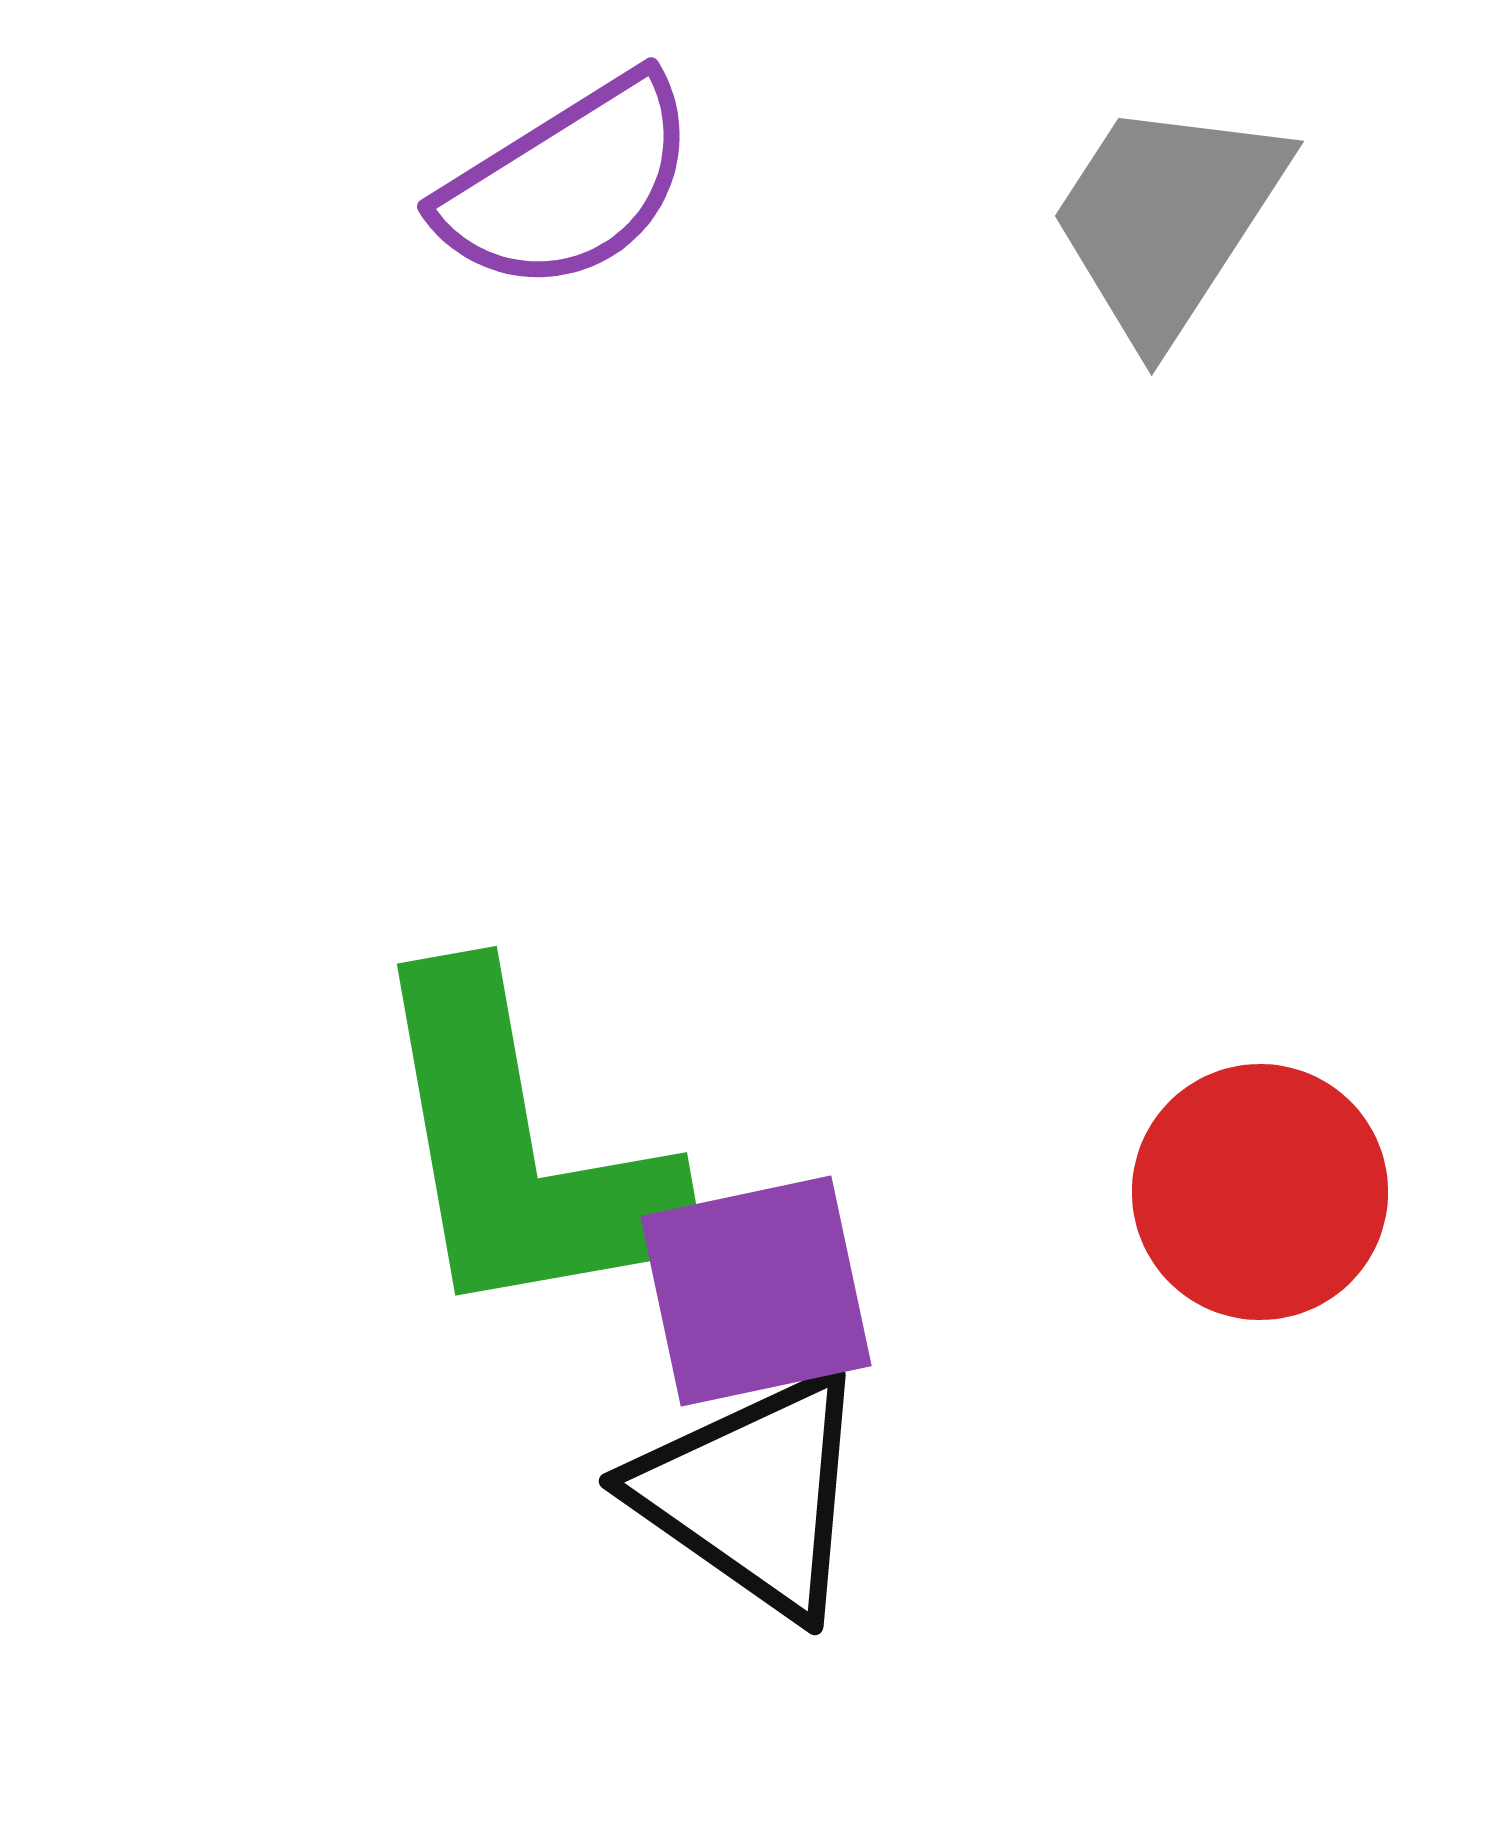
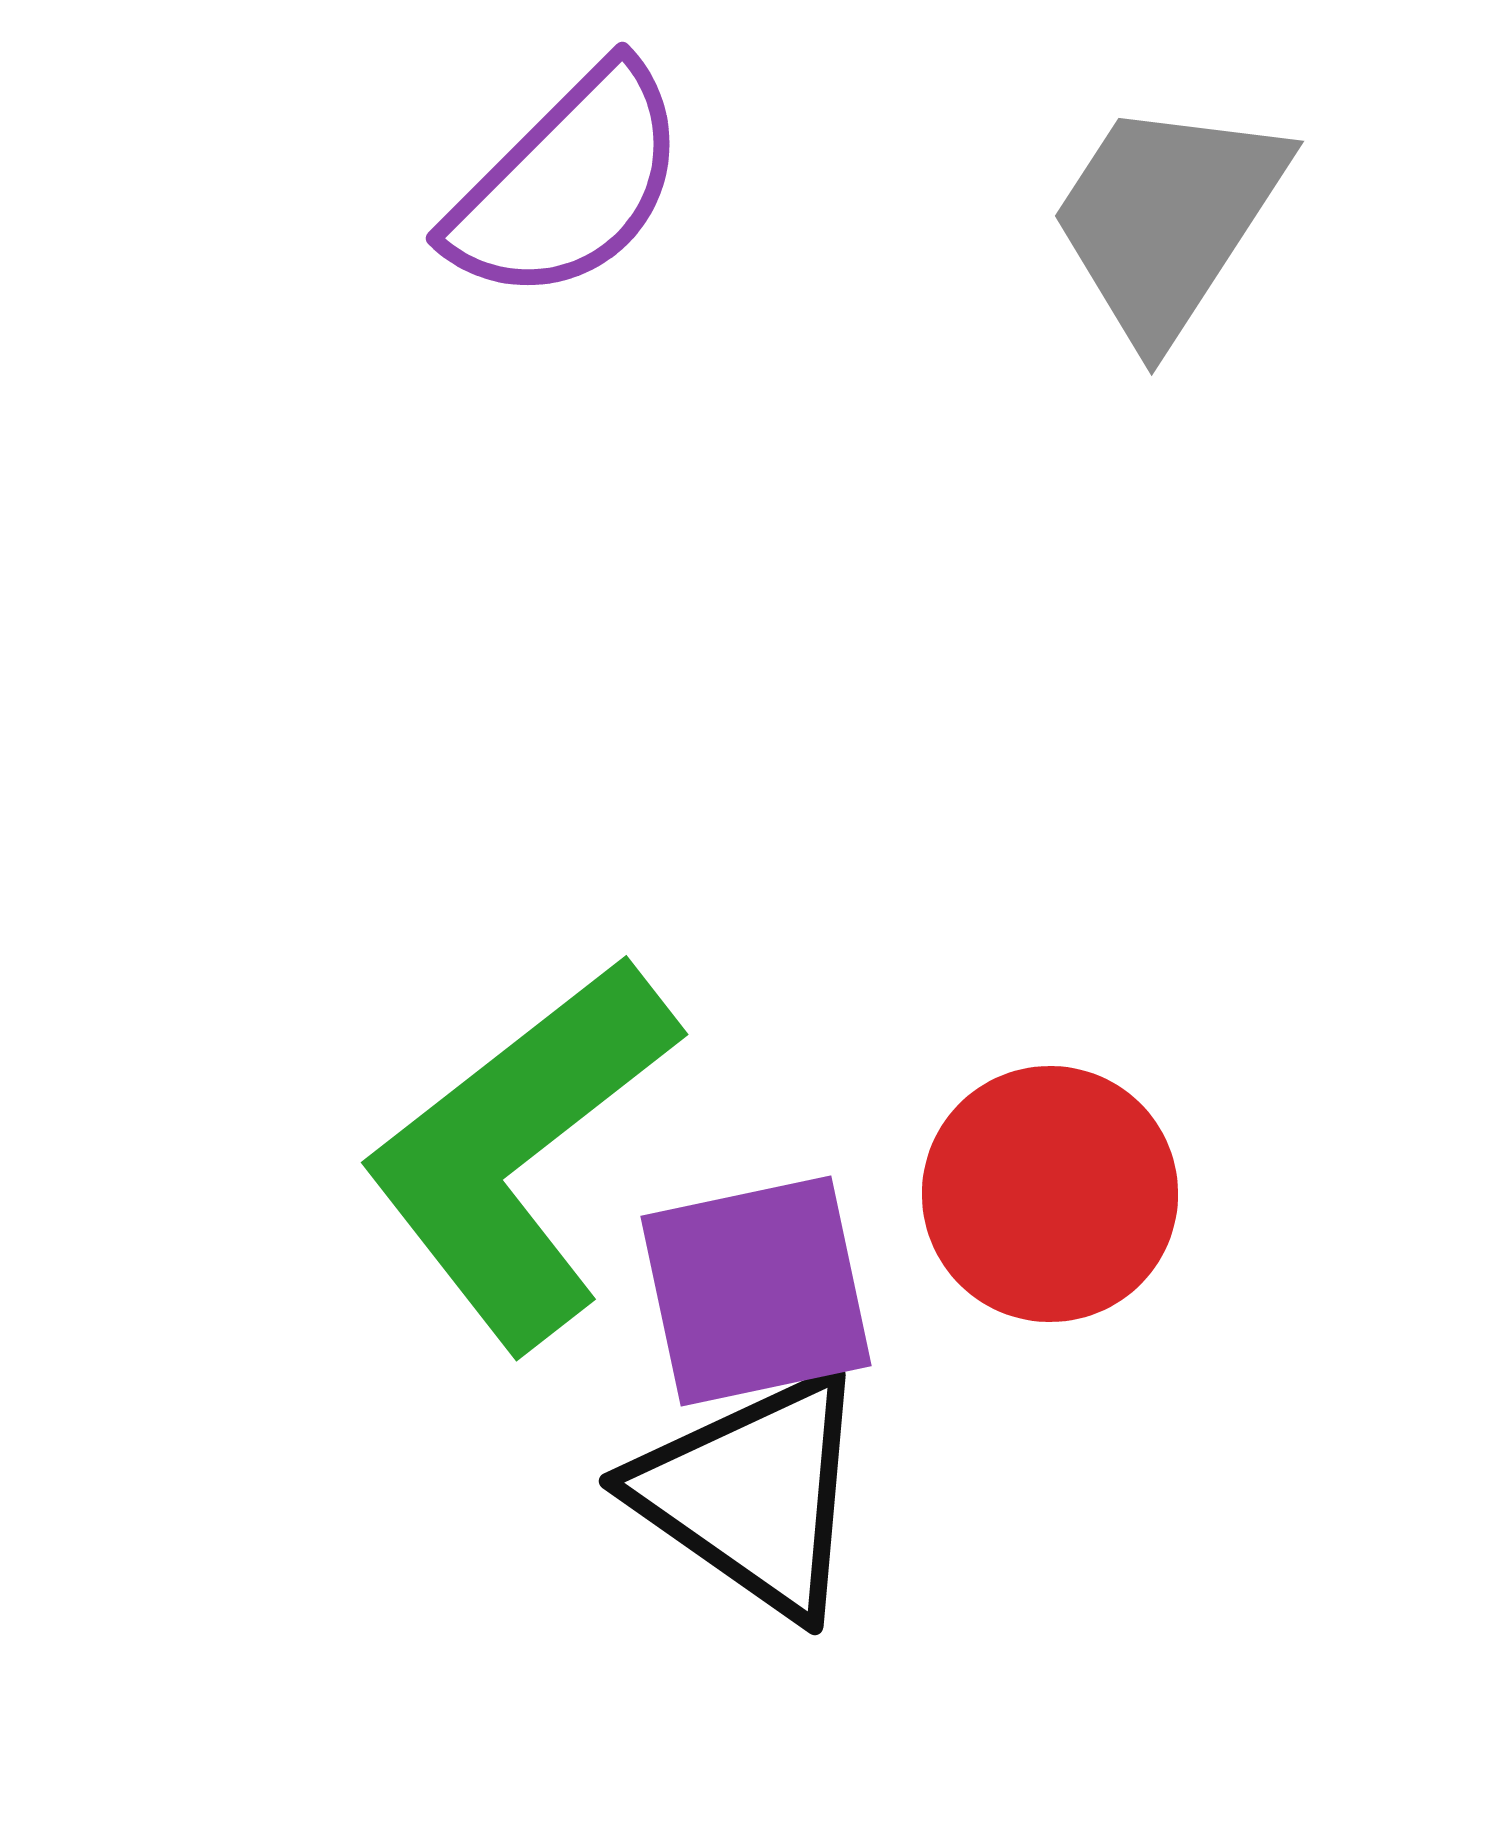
purple semicircle: rotated 13 degrees counterclockwise
green L-shape: moved 1 px left, 2 px down; rotated 62 degrees clockwise
red circle: moved 210 px left, 2 px down
